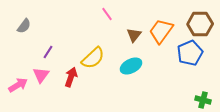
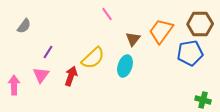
brown triangle: moved 1 px left, 4 px down
blue pentagon: rotated 15 degrees clockwise
cyan ellipse: moved 6 px left; rotated 45 degrees counterclockwise
red arrow: moved 1 px up
pink arrow: moved 4 px left; rotated 60 degrees counterclockwise
